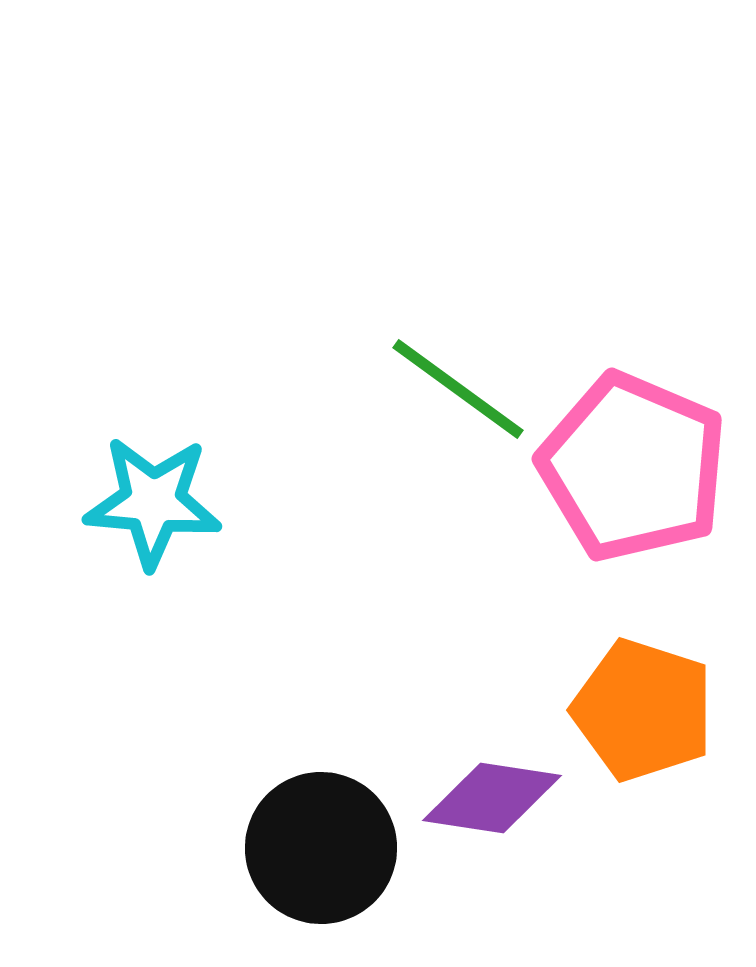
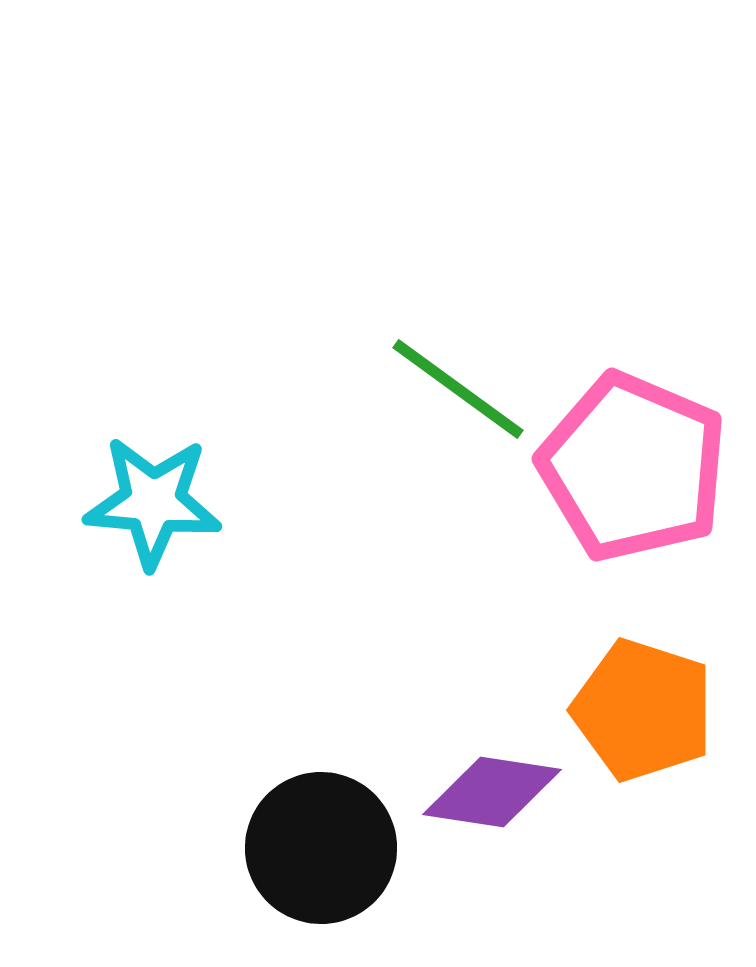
purple diamond: moved 6 px up
